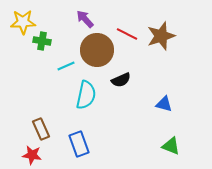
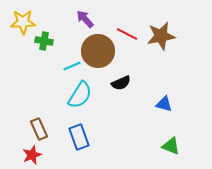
brown star: rotated 8 degrees clockwise
green cross: moved 2 px right
brown circle: moved 1 px right, 1 px down
cyan line: moved 6 px right
black semicircle: moved 3 px down
cyan semicircle: moved 6 px left; rotated 20 degrees clockwise
brown rectangle: moved 2 px left
blue rectangle: moved 7 px up
red star: rotated 30 degrees counterclockwise
